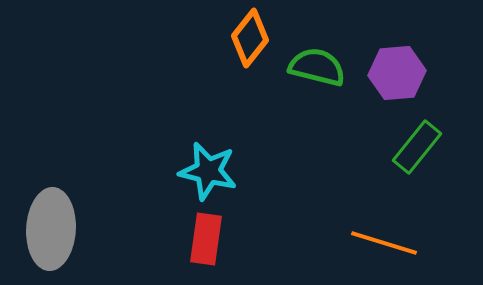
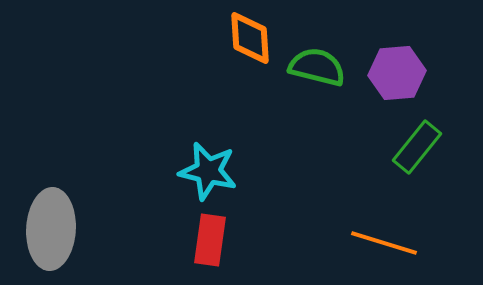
orange diamond: rotated 42 degrees counterclockwise
red rectangle: moved 4 px right, 1 px down
